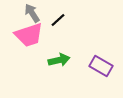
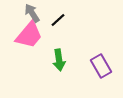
pink trapezoid: rotated 32 degrees counterclockwise
green arrow: rotated 95 degrees clockwise
purple rectangle: rotated 30 degrees clockwise
